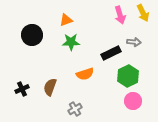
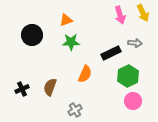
gray arrow: moved 1 px right, 1 px down
orange semicircle: rotated 48 degrees counterclockwise
gray cross: moved 1 px down
